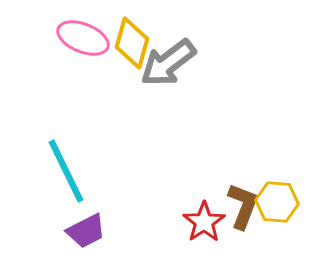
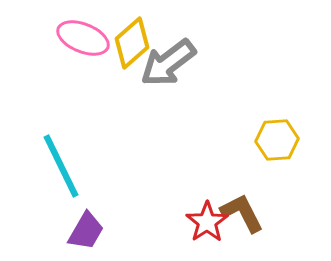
yellow diamond: rotated 33 degrees clockwise
cyan line: moved 5 px left, 5 px up
yellow hexagon: moved 62 px up; rotated 9 degrees counterclockwise
brown L-shape: moved 1 px left, 7 px down; rotated 48 degrees counterclockwise
red star: moved 3 px right
purple trapezoid: rotated 33 degrees counterclockwise
